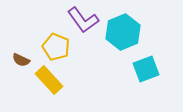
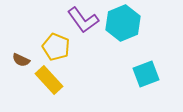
cyan hexagon: moved 9 px up
cyan square: moved 5 px down
